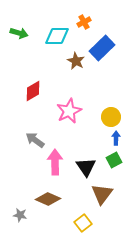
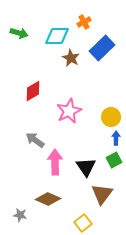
brown star: moved 5 px left, 3 px up
